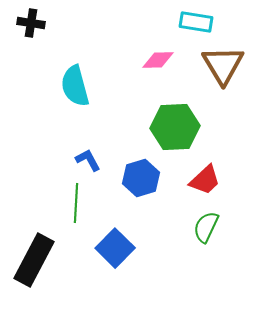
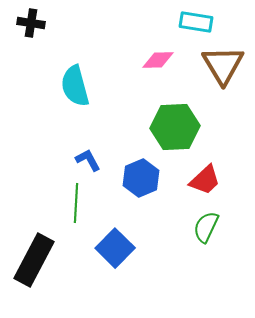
blue hexagon: rotated 6 degrees counterclockwise
